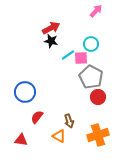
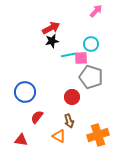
black star: moved 1 px right; rotated 24 degrees counterclockwise
cyan line: rotated 24 degrees clockwise
gray pentagon: rotated 10 degrees counterclockwise
red circle: moved 26 px left
